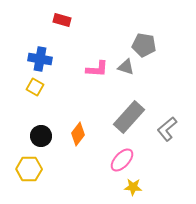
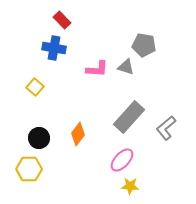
red rectangle: rotated 30 degrees clockwise
blue cross: moved 14 px right, 11 px up
yellow square: rotated 12 degrees clockwise
gray L-shape: moved 1 px left, 1 px up
black circle: moved 2 px left, 2 px down
yellow star: moved 3 px left, 1 px up
